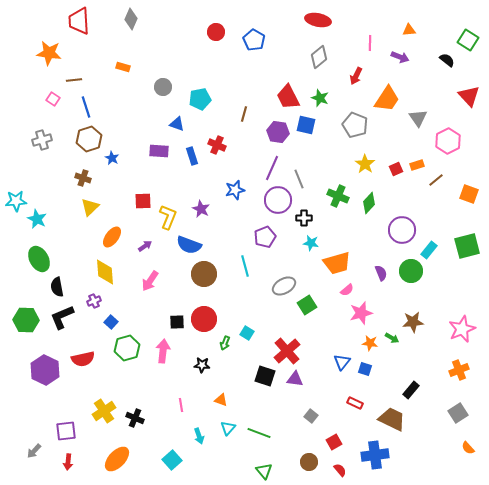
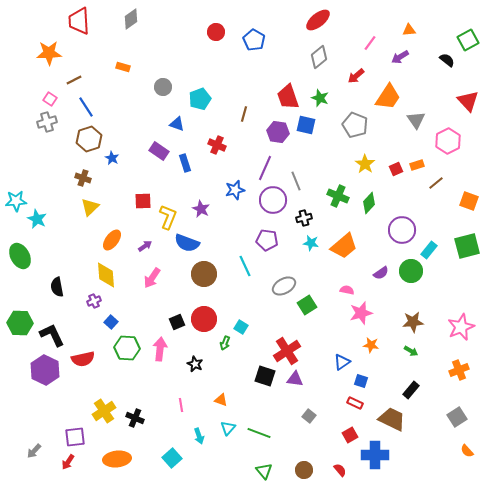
gray diamond at (131, 19): rotated 30 degrees clockwise
red ellipse at (318, 20): rotated 50 degrees counterclockwise
green square at (468, 40): rotated 30 degrees clockwise
pink line at (370, 43): rotated 35 degrees clockwise
orange star at (49, 53): rotated 10 degrees counterclockwise
purple arrow at (400, 57): rotated 126 degrees clockwise
red arrow at (356, 76): rotated 24 degrees clockwise
brown line at (74, 80): rotated 21 degrees counterclockwise
red triangle at (469, 96): moved 1 px left, 5 px down
red trapezoid at (288, 97): rotated 8 degrees clockwise
pink square at (53, 99): moved 3 px left
cyan pentagon at (200, 99): rotated 10 degrees counterclockwise
orange trapezoid at (387, 99): moved 1 px right, 2 px up
blue line at (86, 107): rotated 15 degrees counterclockwise
gray triangle at (418, 118): moved 2 px left, 2 px down
gray cross at (42, 140): moved 5 px right, 18 px up
purple rectangle at (159, 151): rotated 30 degrees clockwise
blue rectangle at (192, 156): moved 7 px left, 7 px down
purple line at (272, 168): moved 7 px left
gray line at (299, 179): moved 3 px left, 2 px down
brown line at (436, 180): moved 3 px down
orange square at (469, 194): moved 7 px down
purple circle at (278, 200): moved 5 px left
black cross at (304, 218): rotated 14 degrees counterclockwise
orange ellipse at (112, 237): moved 3 px down
purple pentagon at (265, 237): moved 2 px right, 3 px down; rotated 30 degrees clockwise
blue semicircle at (189, 245): moved 2 px left, 2 px up
green ellipse at (39, 259): moved 19 px left, 3 px up
orange trapezoid at (337, 263): moved 7 px right, 17 px up; rotated 24 degrees counterclockwise
cyan line at (245, 266): rotated 10 degrees counterclockwise
yellow diamond at (105, 272): moved 1 px right, 3 px down
purple semicircle at (381, 273): rotated 77 degrees clockwise
pink arrow at (150, 281): moved 2 px right, 3 px up
pink semicircle at (347, 290): rotated 128 degrees counterclockwise
black L-shape at (62, 317): moved 10 px left, 18 px down; rotated 88 degrees clockwise
green hexagon at (26, 320): moved 6 px left, 3 px down
black square at (177, 322): rotated 21 degrees counterclockwise
pink star at (462, 329): moved 1 px left, 2 px up
cyan square at (247, 333): moved 6 px left, 6 px up
green arrow at (392, 338): moved 19 px right, 13 px down
orange star at (370, 343): moved 1 px right, 2 px down
green hexagon at (127, 348): rotated 20 degrees clockwise
pink arrow at (163, 351): moved 3 px left, 2 px up
red cross at (287, 351): rotated 8 degrees clockwise
blue triangle at (342, 362): rotated 18 degrees clockwise
black star at (202, 365): moved 7 px left, 1 px up; rotated 21 degrees clockwise
blue square at (365, 369): moved 4 px left, 12 px down
gray square at (458, 413): moved 1 px left, 4 px down
gray square at (311, 416): moved 2 px left
purple square at (66, 431): moved 9 px right, 6 px down
red square at (334, 442): moved 16 px right, 7 px up
orange semicircle at (468, 448): moved 1 px left, 3 px down
blue cross at (375, 455): rotated 8 degrees clockwise
orange ellipse at (117, 459): rotated 40 degrees clockwise
cyan square at (172, 460): moved 2 px up
red arrow at (68, 462): rotated 28 degrees clockwise
brown circle at (309, 462): moved 5 px left, 8 px down
